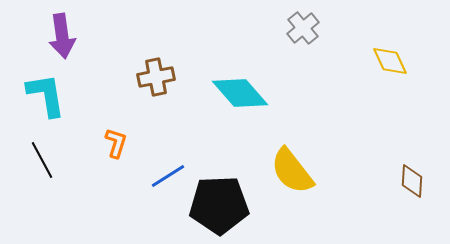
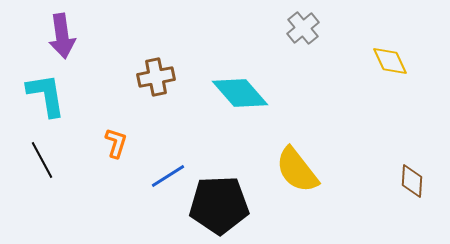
yellow semicircle: moved 5 px right, 1 px up
